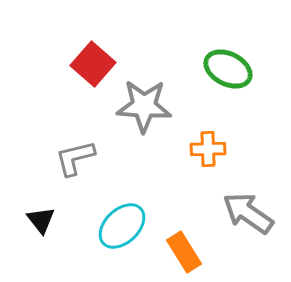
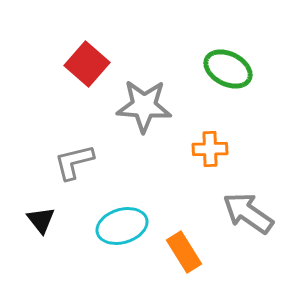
red square: moved 6 px left
orange cross: moved 2 px right
gray L-shape: moved 1 px left, 4 px down
cyan ellipse: rotated 27 degrees clockwise
